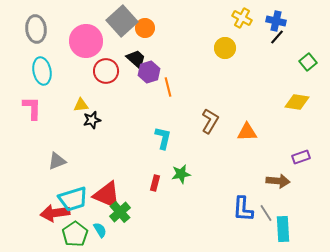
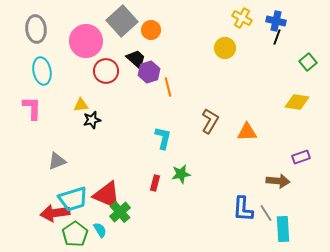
orange circle: moved 6 px right, 2 px down
black line: rotated 21 degrees counterclockwise
